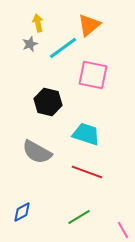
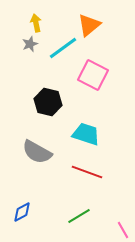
yellow arrow: moved 2 px left
pink square: rotated 16 degrees clockwise
green line: moved 1 px up
